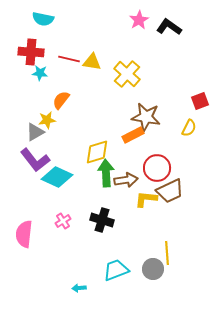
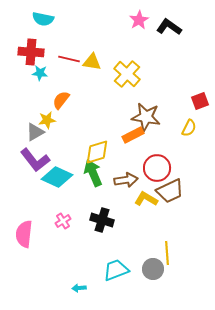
green arrow: moved 13 px left; rotated 20 degrees counterclockwise
yellow L-shape: rotated 25 degrees clockwise
